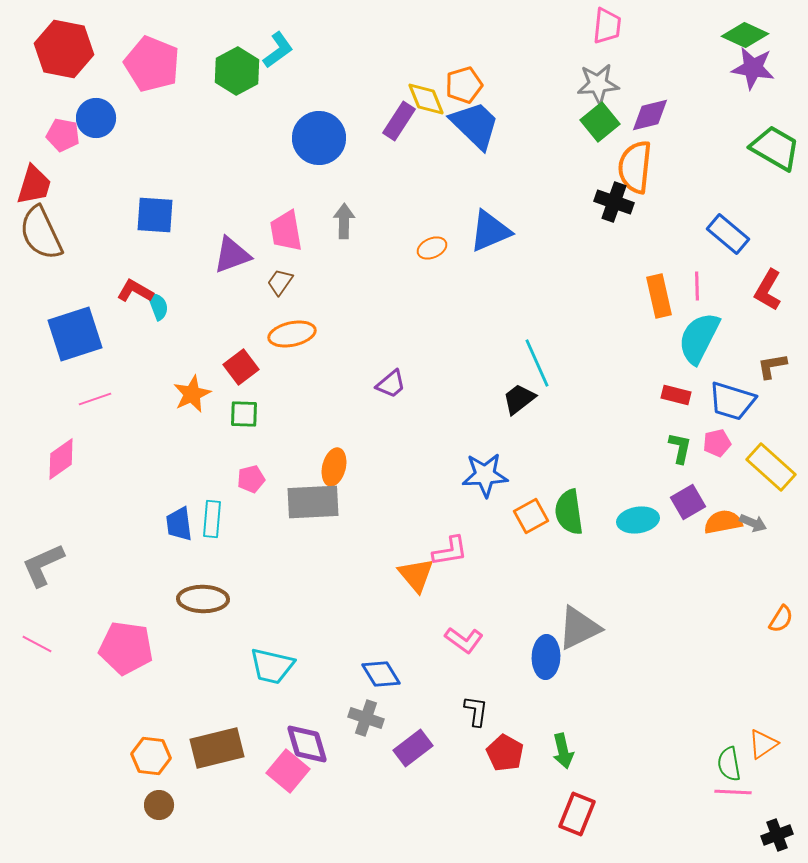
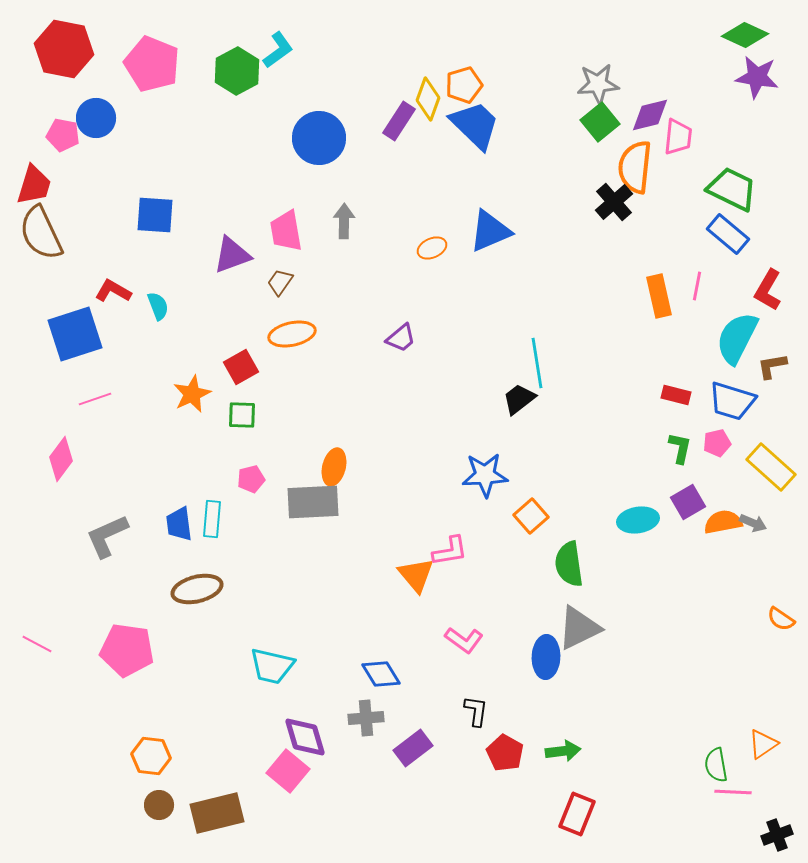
pink trapezoid at (607, 26): moved 71 px right, 111 px down
purple star at (753, 68): moved 4 px right, 9 px down
yellow diamond at (426, 99): moved 2 px right; rotated 42 degrees clockwise
green trapezoid at (775, 148): moved 43 px left, 41 px down; rotated 4 degrees counterclockwise
black cross at (614, 202): rotated 30 degrees clockwise
pink line at (697, 286): rotated 12 degrees clockwise
red L-shape at (135, 291): moved 22 px left
cyan semicircle at (699, 338): moved 38 px right
cyan line at (537, 363): rotated 15 degrees clockwise
red square at (241, 367): rotated 8 degrees clockwise
purple trapezoid at (391, 384): moved 10 px right, 46 px up
green square at (244, 414): moved 2 px left, 1 px down
pink diamond at (61, 459): rotated 18 degrees counterclockwise
green semicircle at (569, 512): moved 52 px down
orange square at (531, 516): rotated 12 degrees counterclockwise
gray L-shape at (43, 565): moved 64 px right, 29 px up
brown ellipse at (203, 599): moved 6 px left, 10 px up; rotated 15 degrees counterclockwise
orange semicircle at (781, 619): rotated 92 degrees clockwise
pink pentagon at (126, 648): moved 1 px right, 2 px down
gray cross at (366, 718): rotated 24 degrees counterclockwise
purple diamond at (307, 744): moved 2 px left, 7 px up
brown rectangle at (217, 748): moved 65 px down
green arrow at (563, 751): rotated 84 degrees counterclockwise
green semicircle at (729, 764): moved 13 px left, 1 px down
